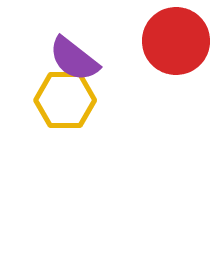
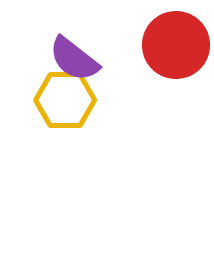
red circle: moved 4 px down
